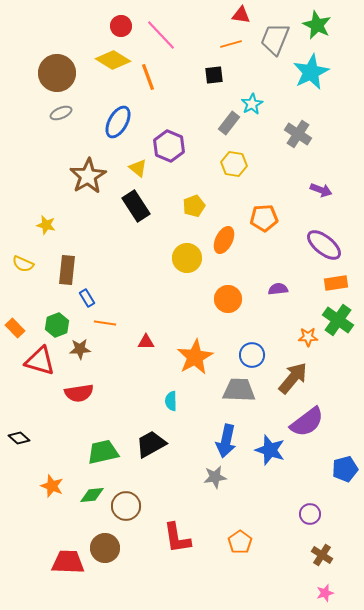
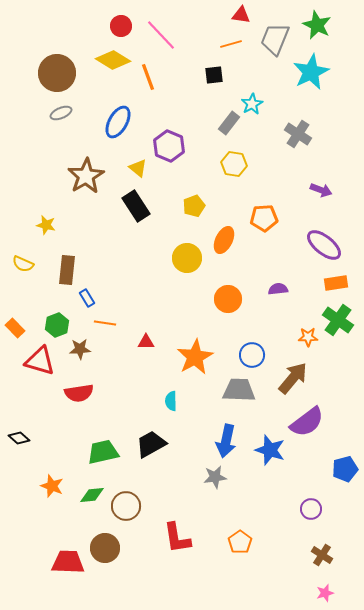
brown star at (88, 176): moved 2 px left
purple circle at (310, 514): moved 1 px right, 5 px up
